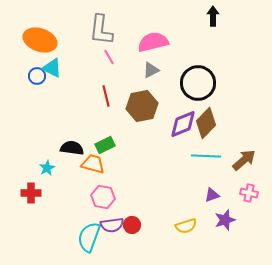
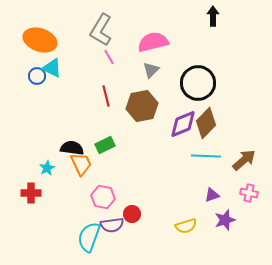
gray L-shape: rotated 24 degrees clockwise
gray triangle: rotated 18 degrees counterclockwise
orange trapezoid: moved 12 px left; rotated 50 degrees clockwise
red circle: moved 11 px up
